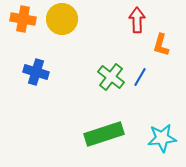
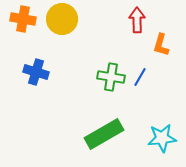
green cross: rotated 28 degrees counterclockwise
green rectangle: rotated 12 degrees counterclockwise
